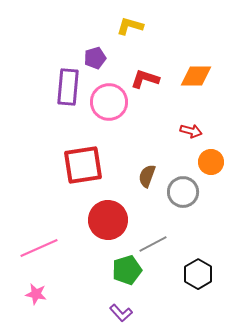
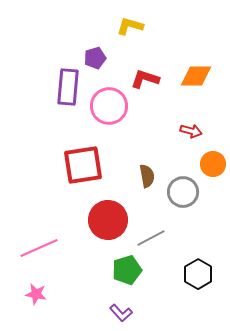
pink circle: moved 4 px down
orange circle: moved 2 px right, 2 px down
brown semicircle: rotated 150 degrees clockwise
gray line: moved 2 px left, 6 px up
